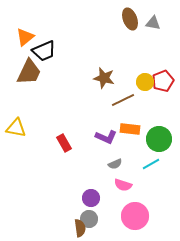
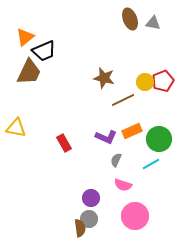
orange rectangle: moved 2 px right, 2 px down; rotated 30 degrees counterclockwise
gray semicircle: moved 1 px right, 4 px up; rotated 136 degrees clockwise
